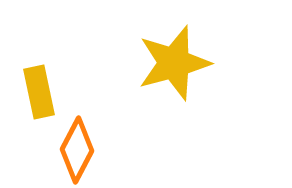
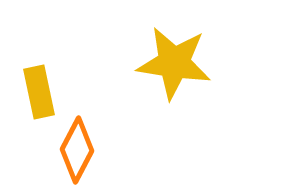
yellow star: rotated 24 degrees clockwise
